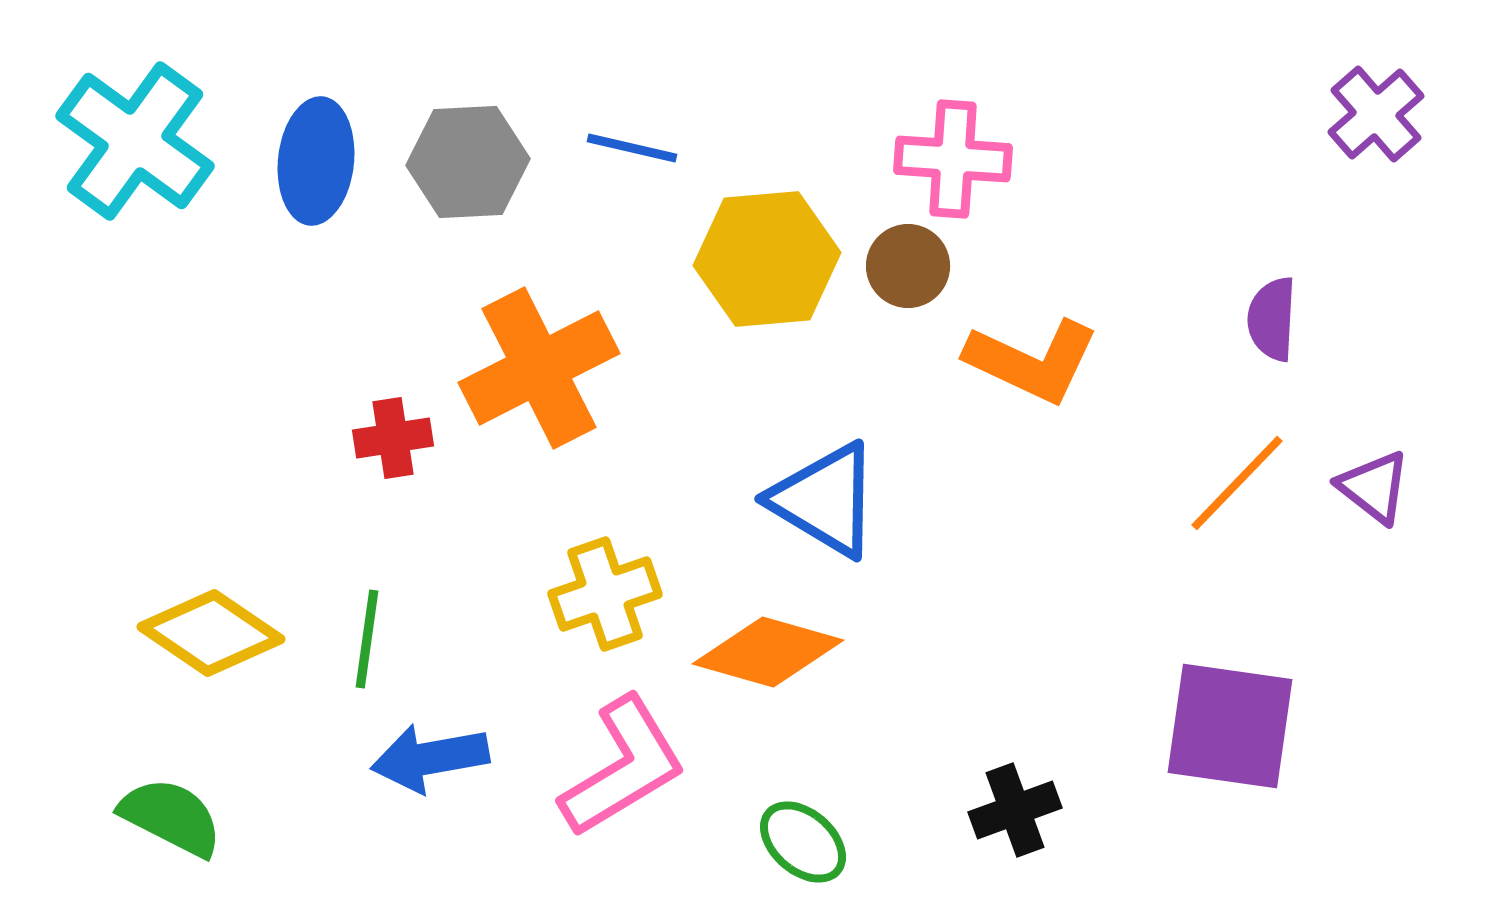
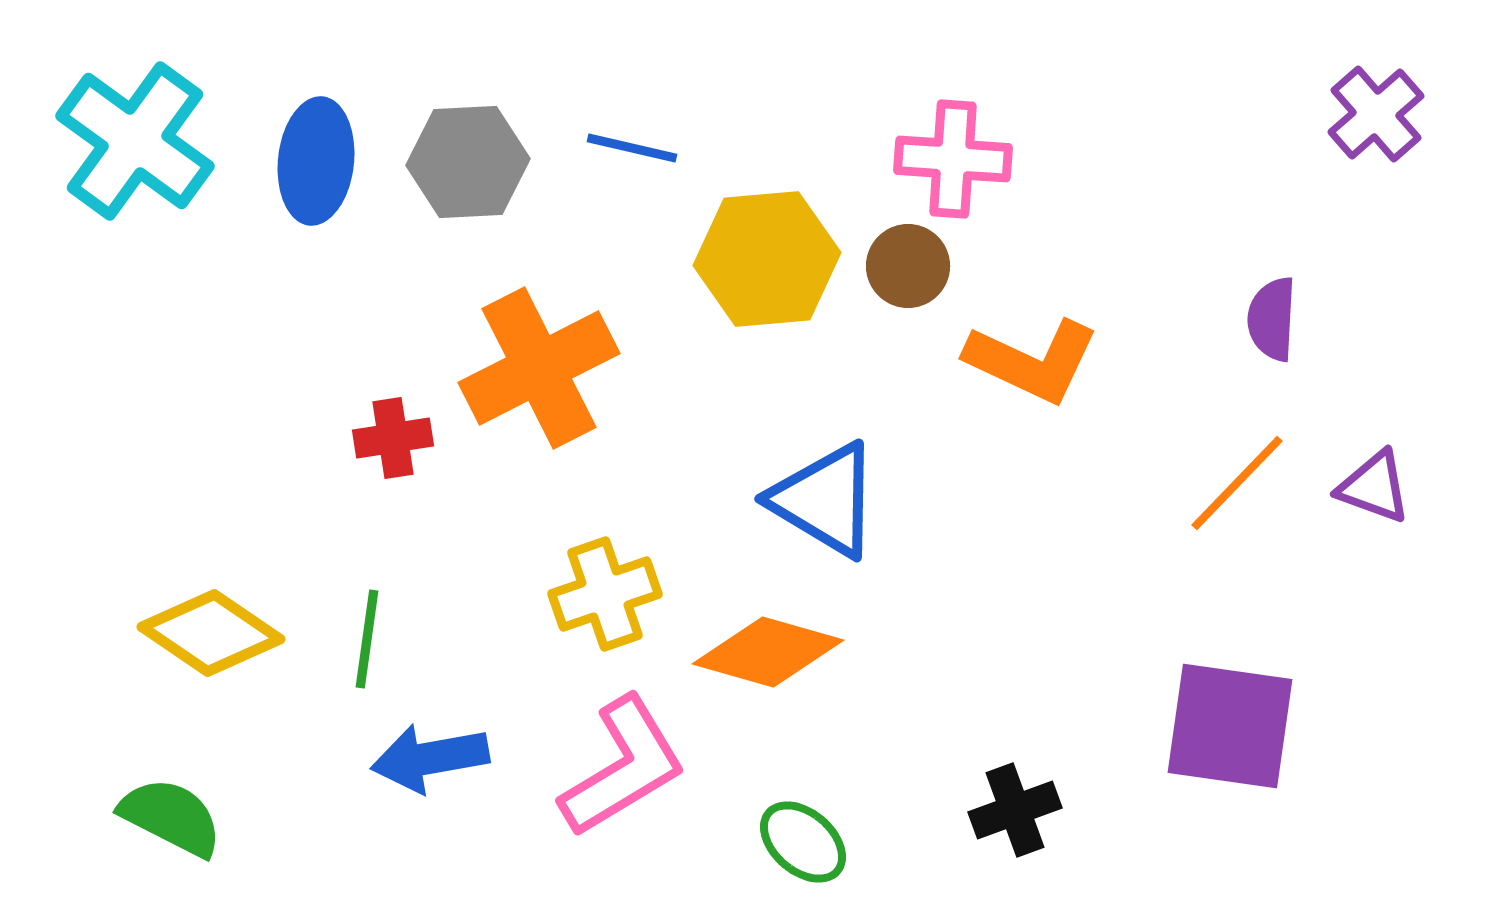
purple triangle: rotated 18 degrees counterclockwise
